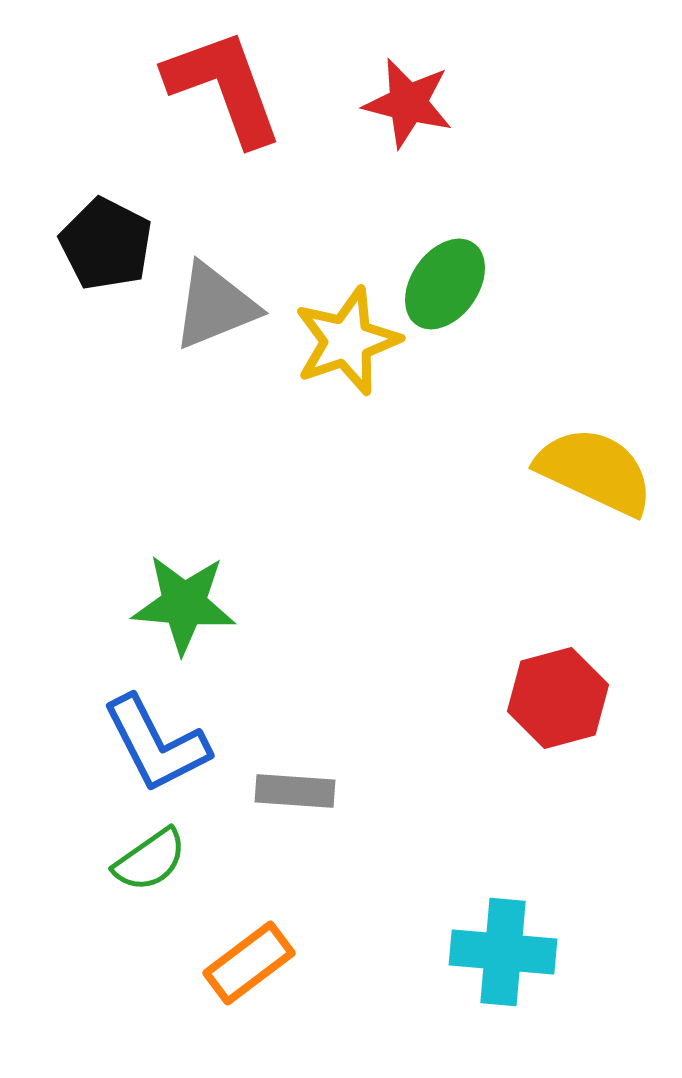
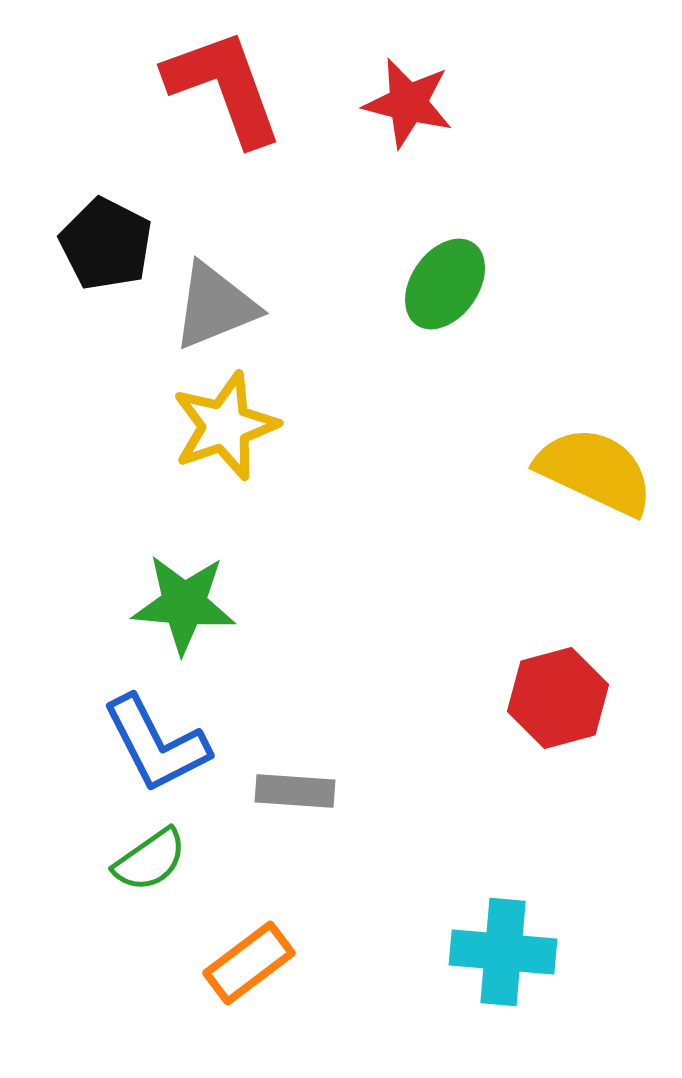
yellow star: moved 122 px left, 85 px down
